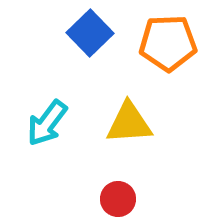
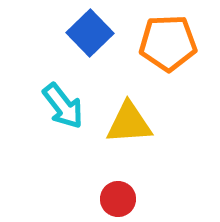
cyan arrow: moved 16 px right, 17 px up; rotated 75 degrees counterclockwise
